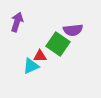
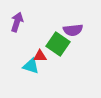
cyan triangle: rotated 42 degrees clockwise
